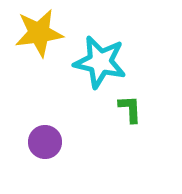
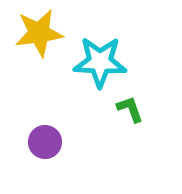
cyan star: rotated 10 degrees counterclockwise
green L-shape: rotated 16 degrees counterclockwise
